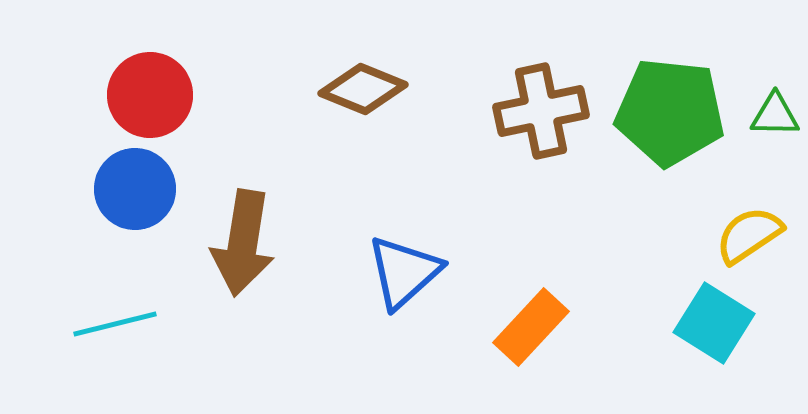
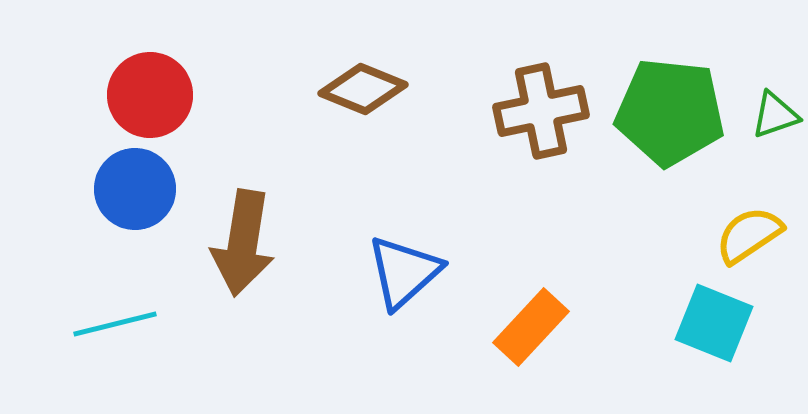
green triangle: rotated 20 degrees counterclockwise
cyan square: rotated 10 degrees counterclockwise
